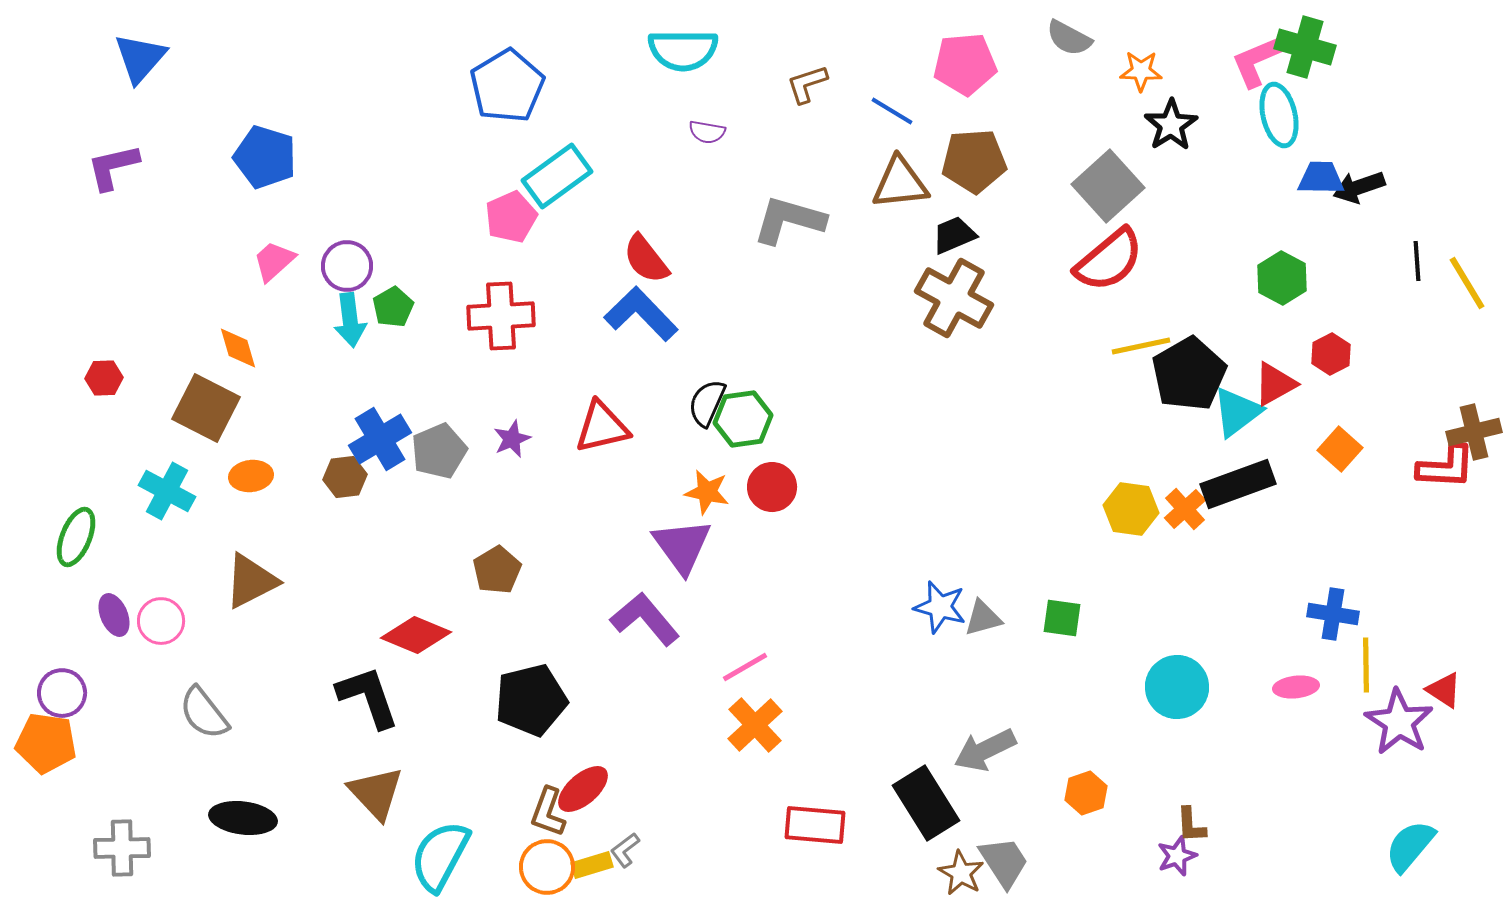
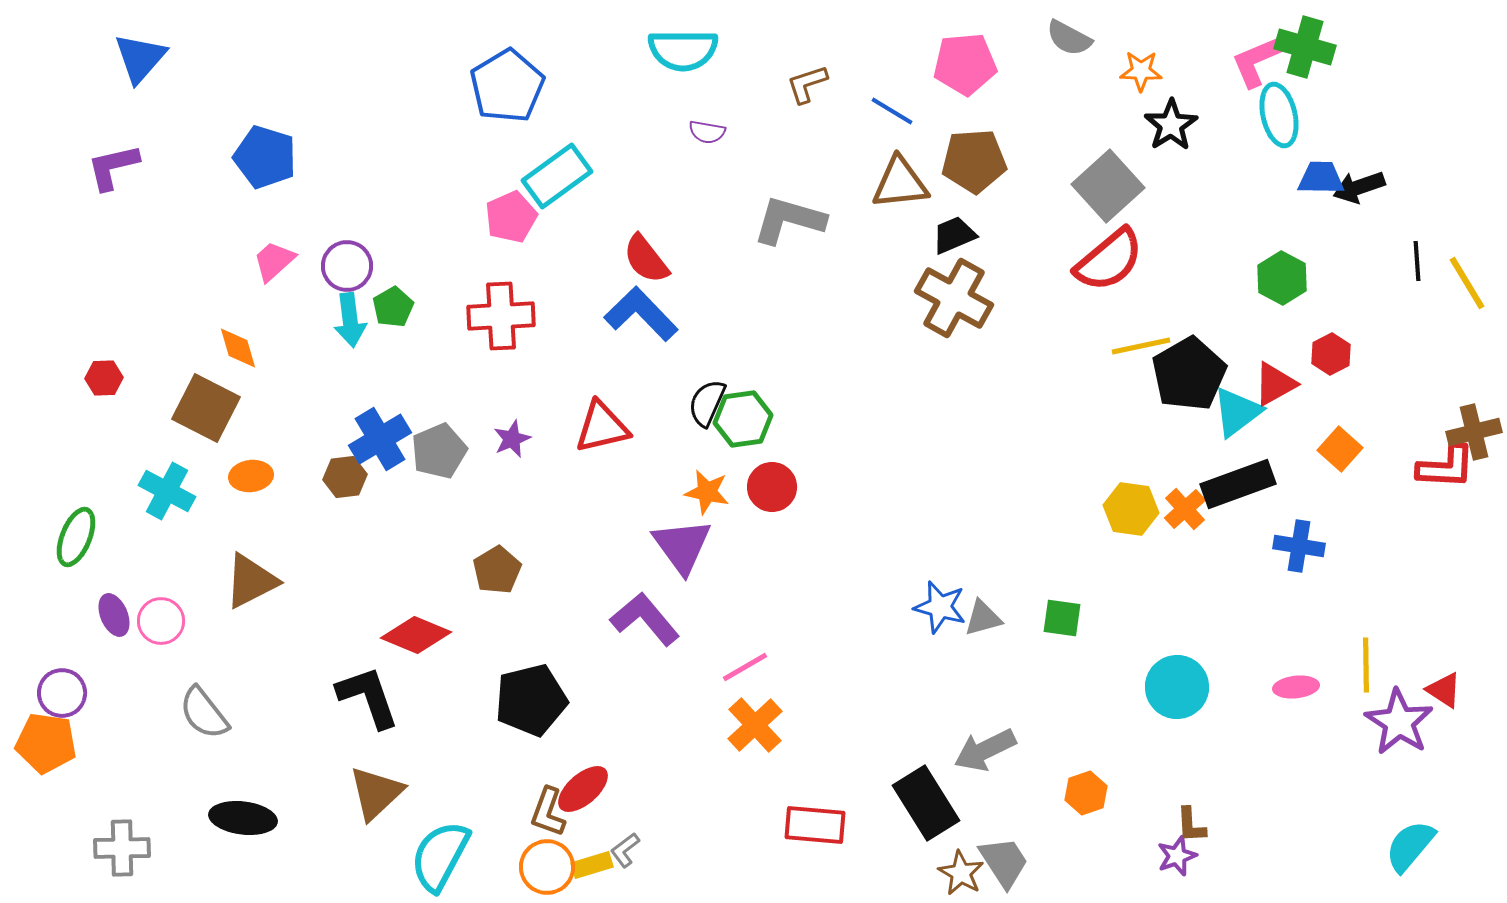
blue cross at (1333, 614): moved 34 px left, 68 px up
brown triangle at (376, 793): rotated 30 degrees clockwise
